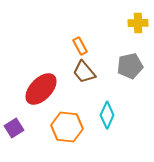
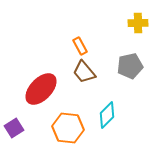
cyan diamond: rotated 20 degrees clockwise
orange hexagon: moved 1 px right, 1 px down
